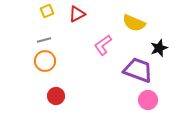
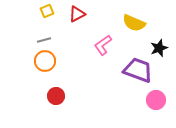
pink circle: moved 8 px right
